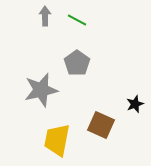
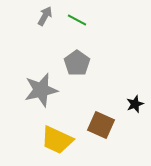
gray arrow: rotated 30 degrees clockwise
yellow trapezoid: rotated 76 degrees counterclockwise
